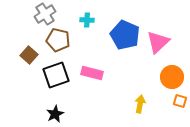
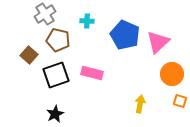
cyan cross: moved 1 px down
orange circle: moved 3 px up
